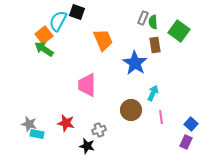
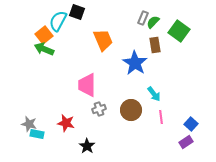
green semicircle: rotated 48 degrees clockwise
green arrow: rotated 12 degrees counterclockwise
cyan arrow: moved 1 px right, 1 px down; rotated 119 degrees clockwise
gray cross: moved 21 px up
purple rectangle: rotated 32 degrees clockwise
black star: rotated 21 degrees clockwise
